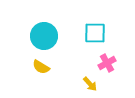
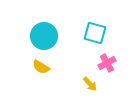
cyan square: rotated 15 degrees clockwise
